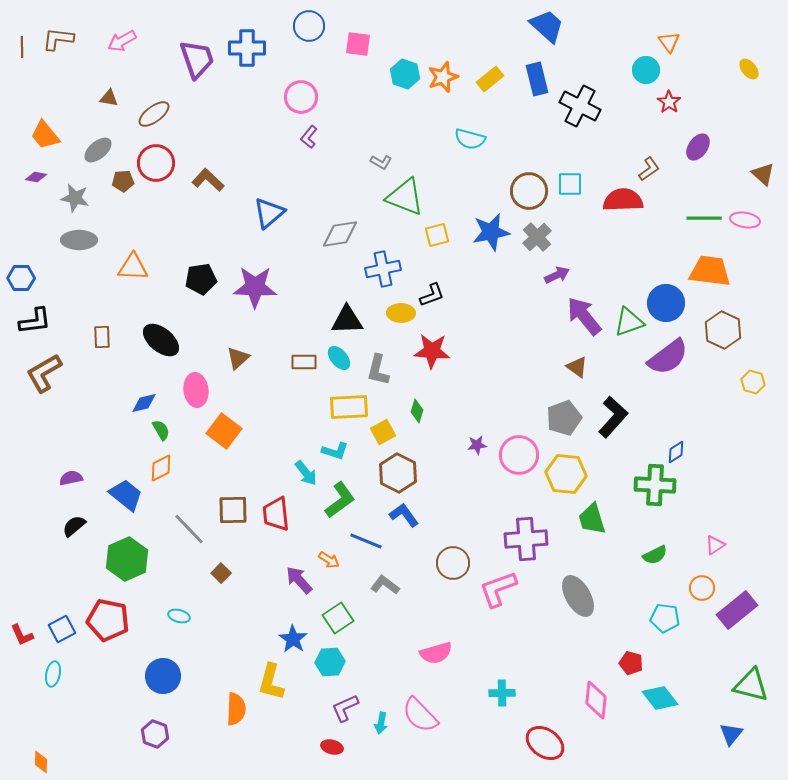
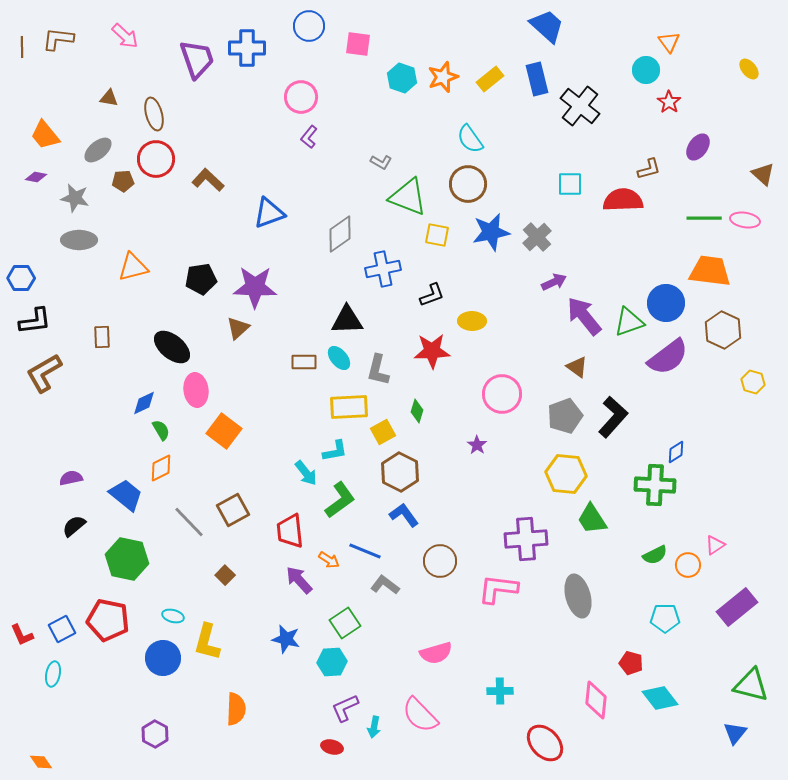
pink arrow at (122, 41): moved 3 px right, 5 px up; rotated 108 degrees counterclockwise
cyan hexagon at (405, 74): moved 3 px left, 4 px down
black cross at (580, 106): rotated 12 degrees clockwise
brown ellipse at (154, 114): rotated 68 degrees counterclockwise
cyan semicircle at (470, 139): rotated 40 degrees clockwise
red circle at (156, 163): moved 4 px up
brown L-shape at (649, 169): rotated 20 degrees clockwise
brown circle at (529, 191): moved 61 px left, 7 px up
green triangle at (405, 197): moved 3 px right
blue triangle at (269, 213): rotated 20 degrees clockwise
gray diamond at (340, 234): rotated 27 degrees counterclockwise
yellow square at (437, 235): rotated 25 degrees clockwise
orange triangle at (133, 267): rotated 16 degrees counterclockwise
purple arrow at (557, 275): moved 3 px left, 7 px down
yellow ellipse at (401, 313): moved 71 px right, 8 px down
black ellipse at (161, 340): moved 11 px right, 7 px down
red star at (432, 351): rotated 6 degrees counterclockwise
brown triangle at (238, 358): moved 30 px up
blue diamond at (144, 403): rotated 12 degrees counterclockwise
gray pentagon at (564, 418): moved 1 px right, 2 px up
purple star at (477, 445): rotated 30 degrees counterclockwise
cyan L-shape at (335, 451): rotated 28 degrees counterclockwise
pink circle at (519, 455): moved 17 px left, 61 px up
brown hexagon at (398, 473): moved 2 px right, 1 px up
brown square at (233, 510): rotated 28 degrees counterclockwise
red trapezoid at (276, 514): moved 14 px right, 17 px down
green trapezoid at (592, 519): rotated 16 degrees counterclockwise
gray line at (189, 529): moved 7 px up
blue line at (366, 541): moved 1 px left, 10 px down
green hexagon at (127, 559): rotated 24 degrees counterclockwise
brown circle at (453, 563): moved 13 px left, 2 px up
brown square at (221, 573): moved 4 px right, 2 px down
orange circle at (702, 588): moved 14 px left, 23 px up
pink L-shape at (498, 589): rotated 27 degrees clockwise
gray ellipse at (578, 596): rotated 15 degrees clockwise
purple rectangle at (737, 610): moved 3 px up
cyan ellipse at (179, 616): moved 6 px left
green square at (338, 618): moved 7 px right, 5 px down
cyan pentagon at (665, 618): rotated 8 degrees counterclockwise
blue star at (293, 639): moved 7 px left; rotated 20 degrees counterclockwise
cyan hexagon at (330, 662): moved 2 px right
blue circle at (163, 676): moved 18 px up
yellow L-shape at (271, 682): moved 64 px left, 40 px up
cyan cross at (502, 693): moved 2 px left, 2 px up
cyan arrow at (381, 723): moved 7 px left, 4 px down
purple hexagon at (155, 734): rotated 8 degrees clockwise
blue triangle at (731, 734): moved 4 px right, 1 px up
red ellipse at (545, 743): rotated 12 degrees clockwise
orange diamond at (41, 762): rotated 35 degrees counterclockwise
